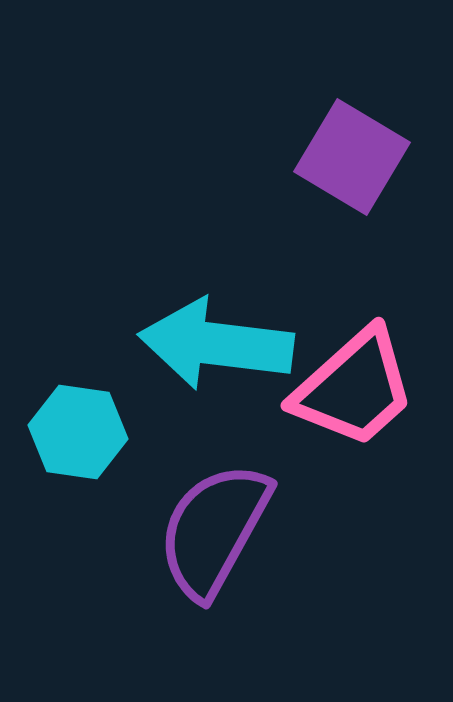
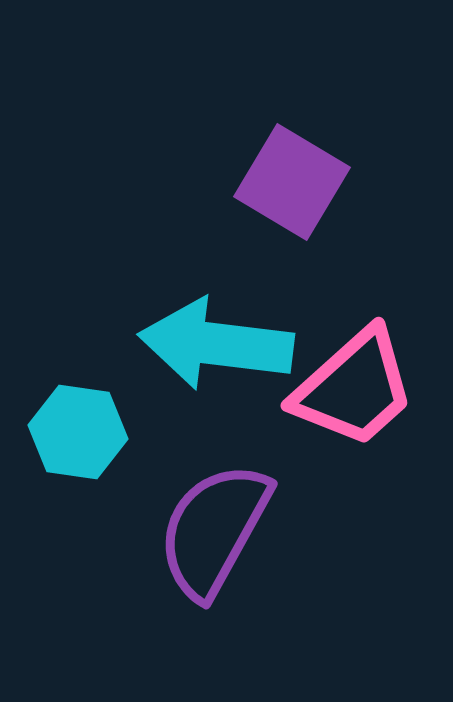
purple square: moved 60 px left, 25 px down
